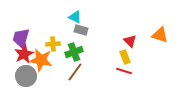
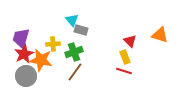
cyan triangle: moved 3 px left, 3 px down; rotated 24 degrees clockwise
